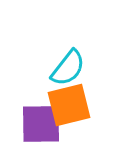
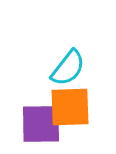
orange square: moved 1 px right, 2 px down; rotated 12 degrees clockwise
